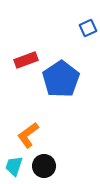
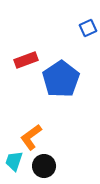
orange L-shape: moved 3 px right, 2 px down
cyan trapezoid: moved 5 px up
